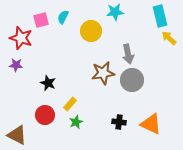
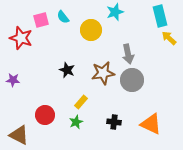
cyan star: rotated 12 degrees counterclockwise
cyan semicircle: rotated 64 degrees counterclockwise
yellow circle: moved 1 px up
purple star: moved 3 px left, 15 px down
black star: moved 19 px right, 13 px up
yellow rectangle: moved 11 px right, 2 px up
black cross: moved 5 px left
brown triangle: moved 2 px right
